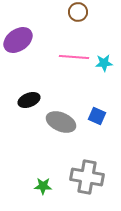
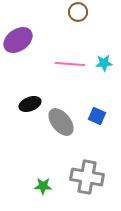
pink line: moved 4 px left, 7 px down
black ellipse: moved 1 px right, 4 px down
gray ellipse: rotated 28 degrees clockwise
